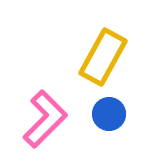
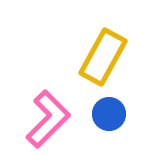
pink L-shape: moved 3 px right
